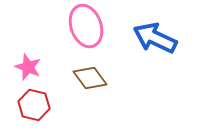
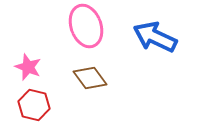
blue arrow: moved 1 px up
